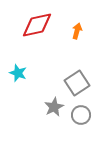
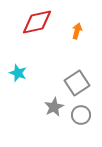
red diamond: moved 3 px up
